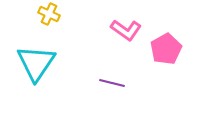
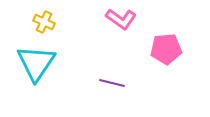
yellow cross: moved 5 px left, 8 px down
pink L-shape: moved 5 px left, 11 px up
pink pentagon: rotated 24 degrees clockwise
